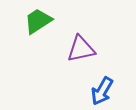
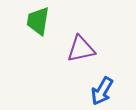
green trapezoid: rotated 48 degrees counterclockwise
